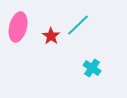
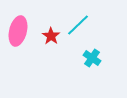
pink ellipse: moved 4 px down
cyan cross: moved 10 px up
